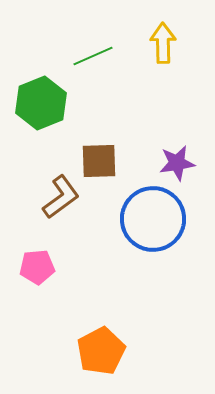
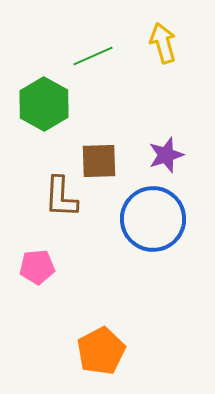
yellow arrow: rotated 15 degrees counterclockwise
green hexagon: moved 3 px right, 1 px down; rotated 9 degrees counterclockwise
purple star: moved 11 px left, 8 px up; rotated 9 degrees counterclockwise
brown L-shape: rotated 129 degrees clockwise
